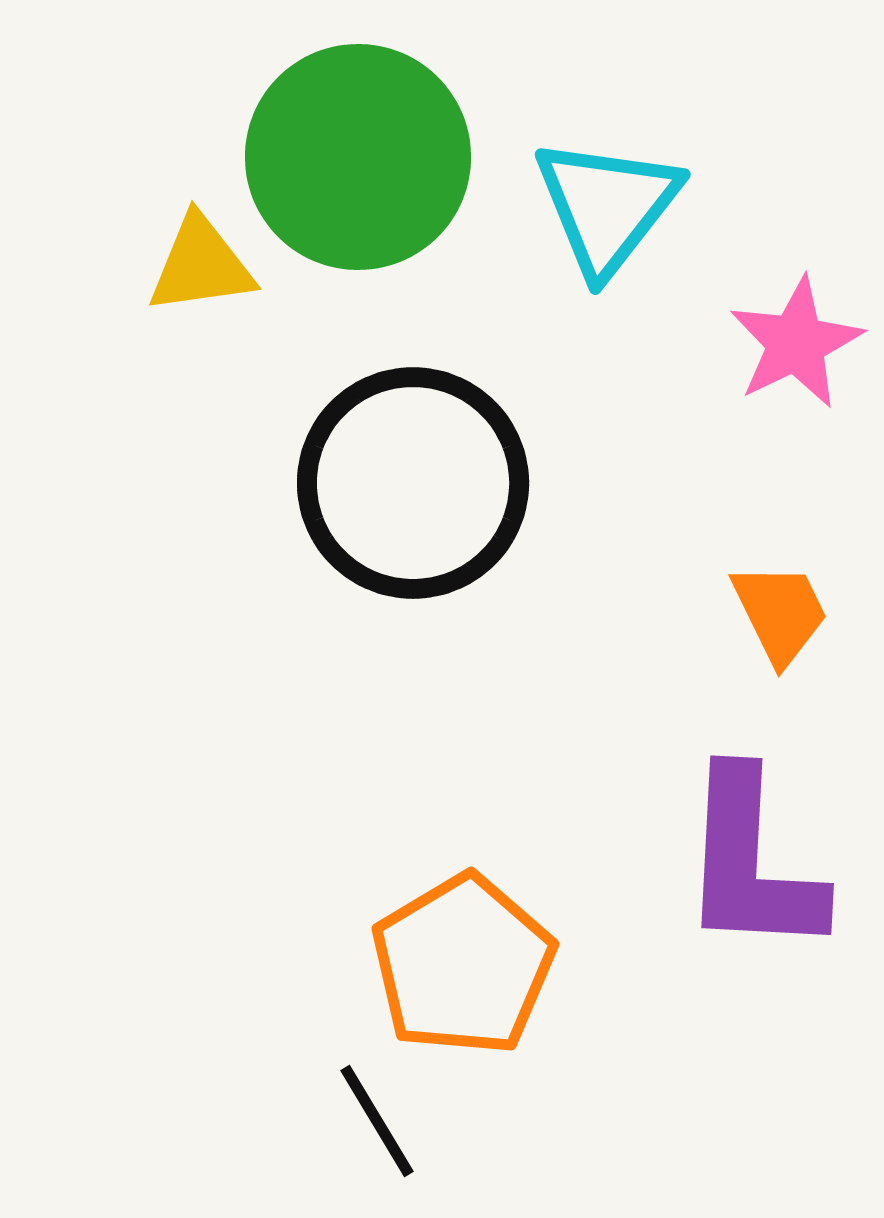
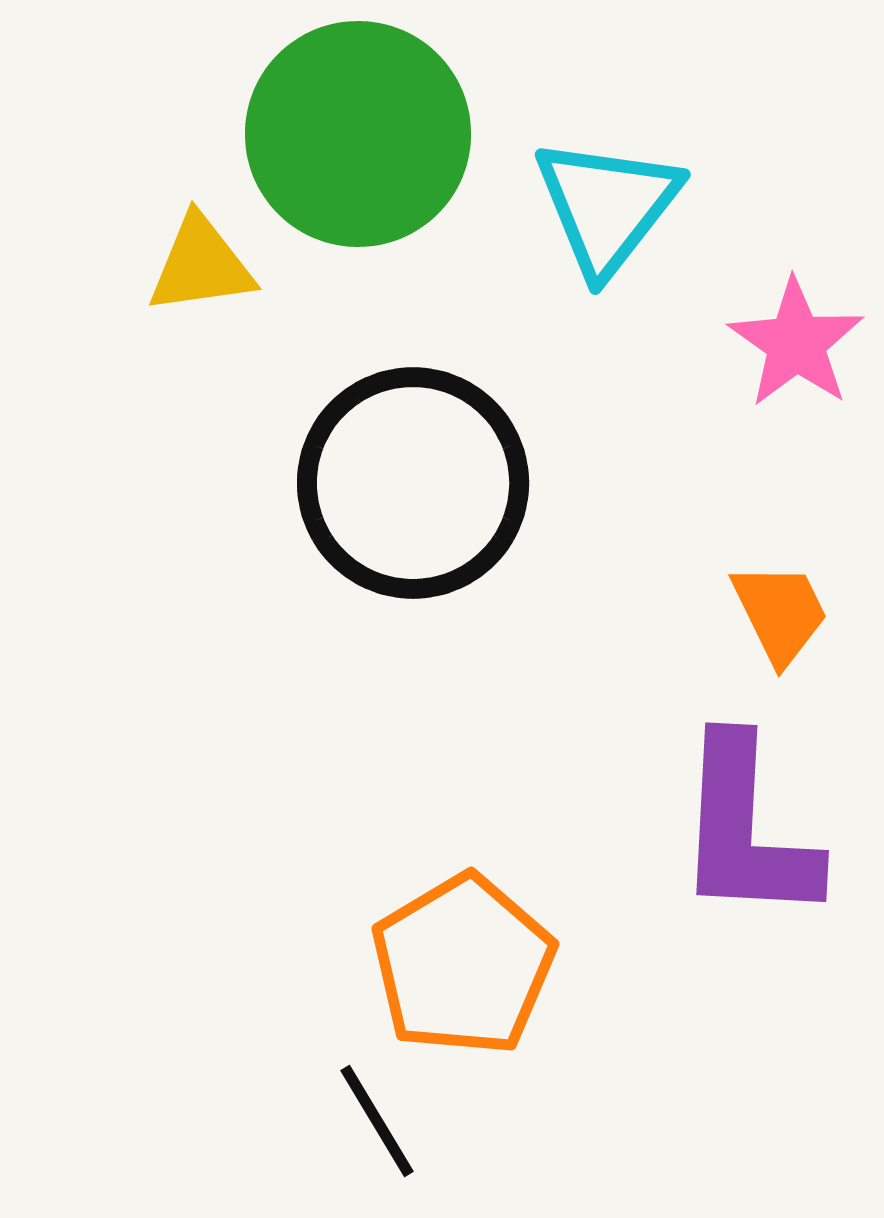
green circle: moved 23 px up
pink star: rotated 11 degrees counterclockwise
purple L-shape: moved 5 px left, 33 px up
